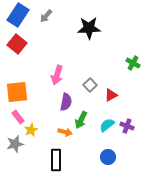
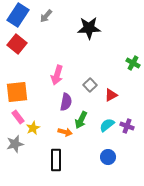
yellow star: moved 2 px right, 2 px up
